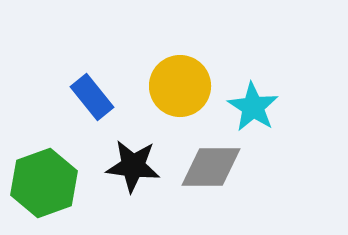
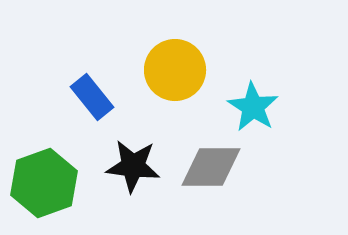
yellow circle: moved 5 px left, 16 px up
